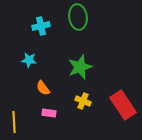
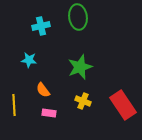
orange semicircle: moved 2 px down
yellow line: moved 17 px up
